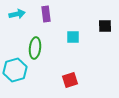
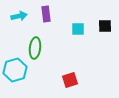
cyan arrow: moved 2 px right, 2 px down
cyan square: moved 5 px right, 8 px up
